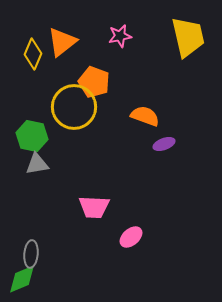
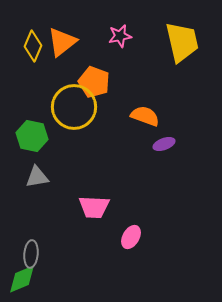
yellow trapezoid: moved 6 px left, 5 px down
yellow diamond: moved 8 px up
gray triangle: moved 13 px down
pink ellipse: rotated 20 degrees counterclockwise
